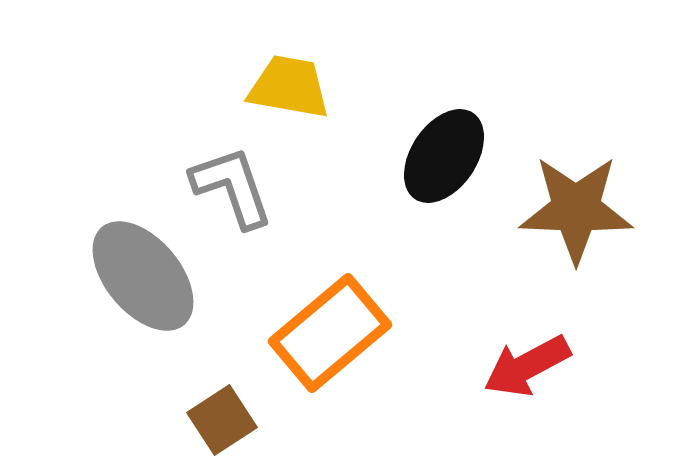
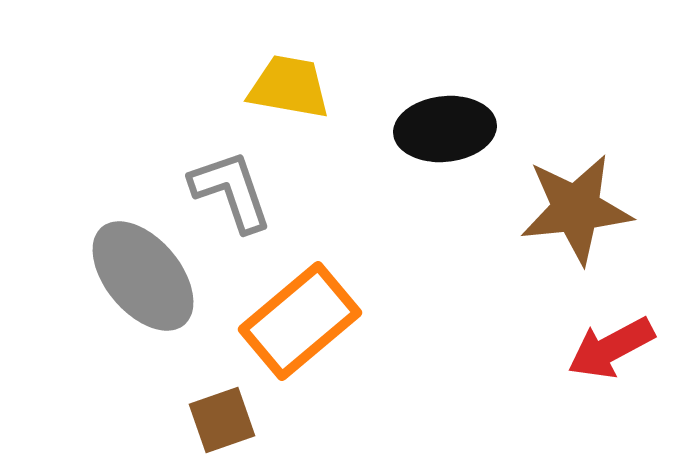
black ellipse: moved 1 px right, 27 px up; rotated 50 degrees clockwise
gray L-shape: moved 1 px left, 4 px down
brown star: rotated 8 degrees counterclockwise
orange rectangle: moved 30 px left, 12 px up
red arrow: moved 84 px right, 18 px up
brown square: rotated 14 degrees clockwise
